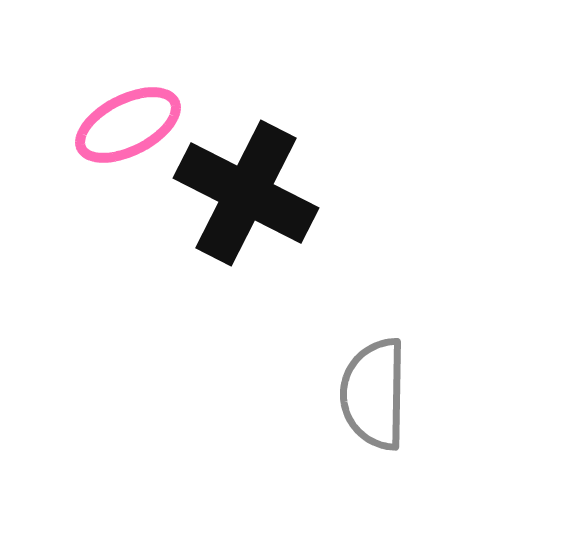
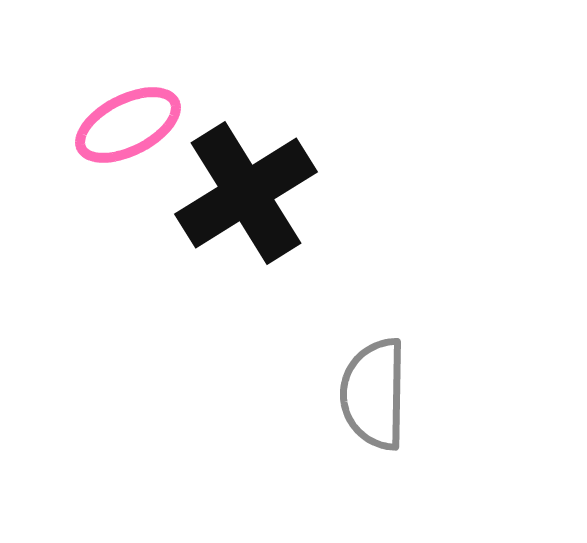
black cross: rotated 31 degrees clockwise
